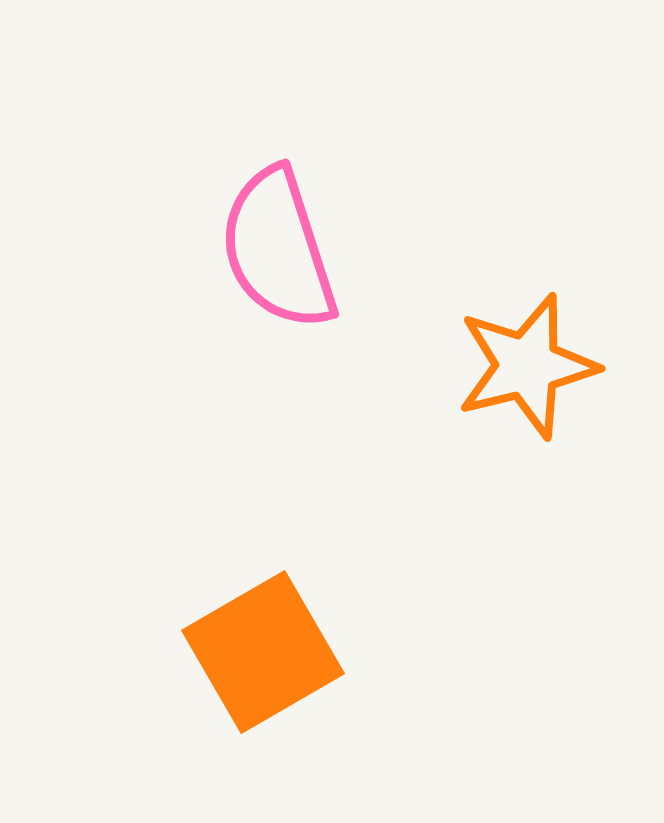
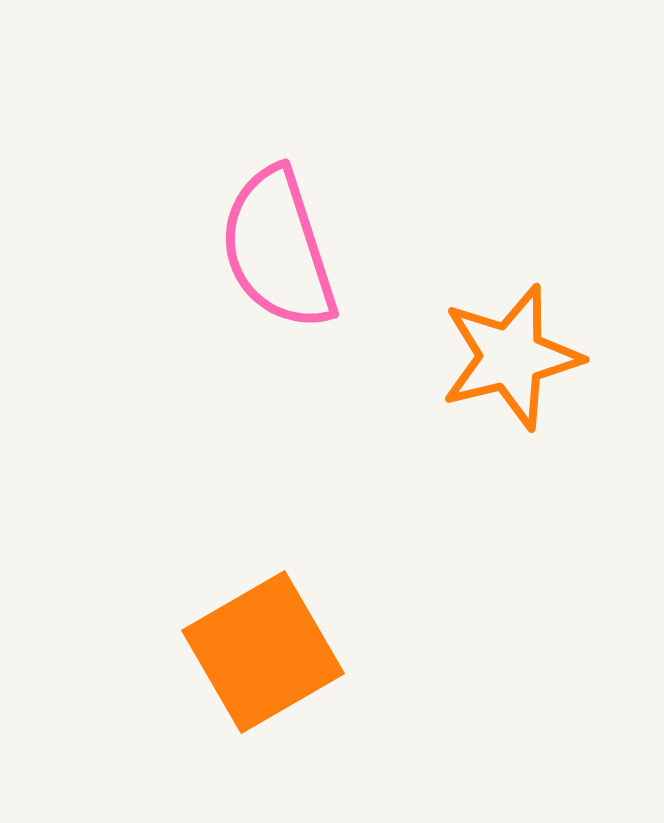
orange star: moved 16 px left, 9 px up
